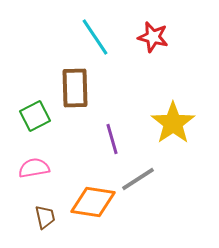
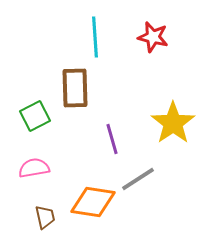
cyan line: rotated 30 degrees clockwise
